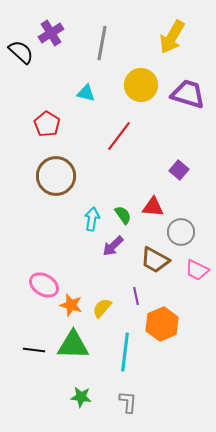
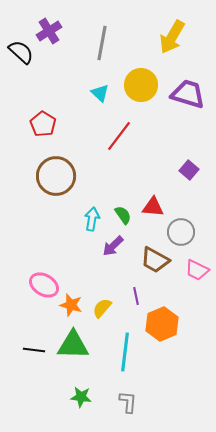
purple cross: moved 2 px left, 2 px up
cyan triangle: moved 14 px right; rotated 30 degrees clockwise
red pentagon: moved 4 px left
purple square: moved 10 px right
